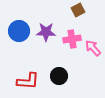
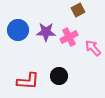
blue circle: moved 1 px left, 1 px up
pink cross: moved 3 px left, 2 px up; rotated 18 degrees counterclockwise
